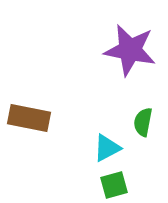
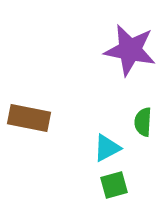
green semicircle: rotated 8 degrees counterclockwise
